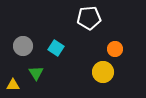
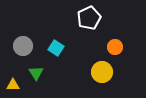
white pentagon: rotated 20 degrees counterclockwise
orange circle: moved 2 px up
yellow circle: moved 1 px left
